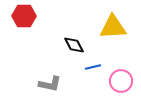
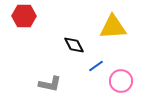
blue line: moved 3 px right, 1 px up; rotated 21 degrees counterclockwise
